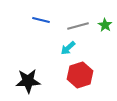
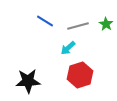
blue line: moved 4 px right, 1 px down; rotated 18 degrees clockwise
green star: moved 1 px right, 1 px up
